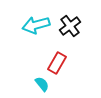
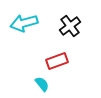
cyan arrow: moved 12 px left, 2 px up
red rectangle: moved 2 px up; rotated 40 degrees clockwise
